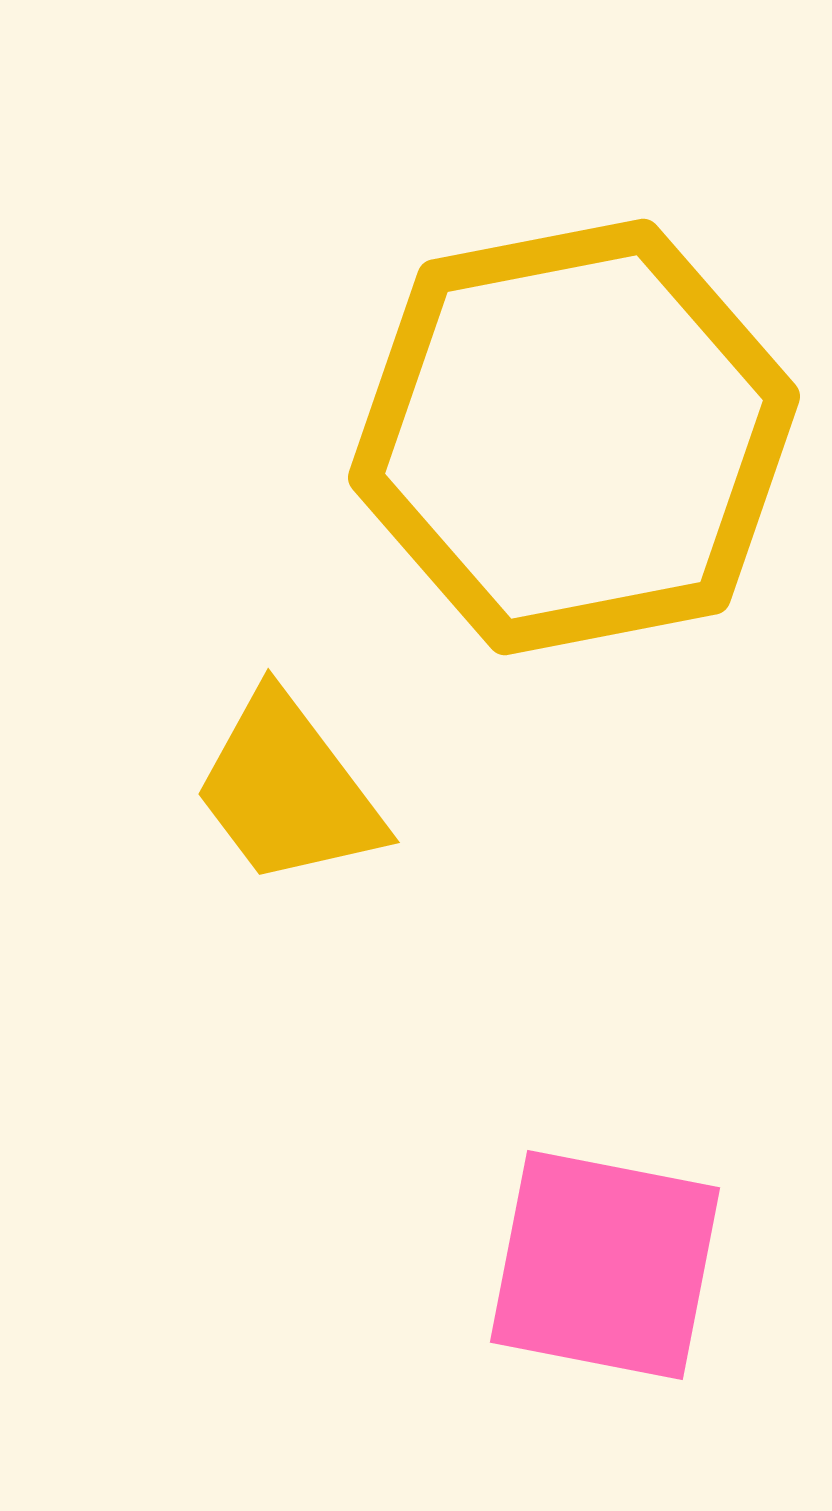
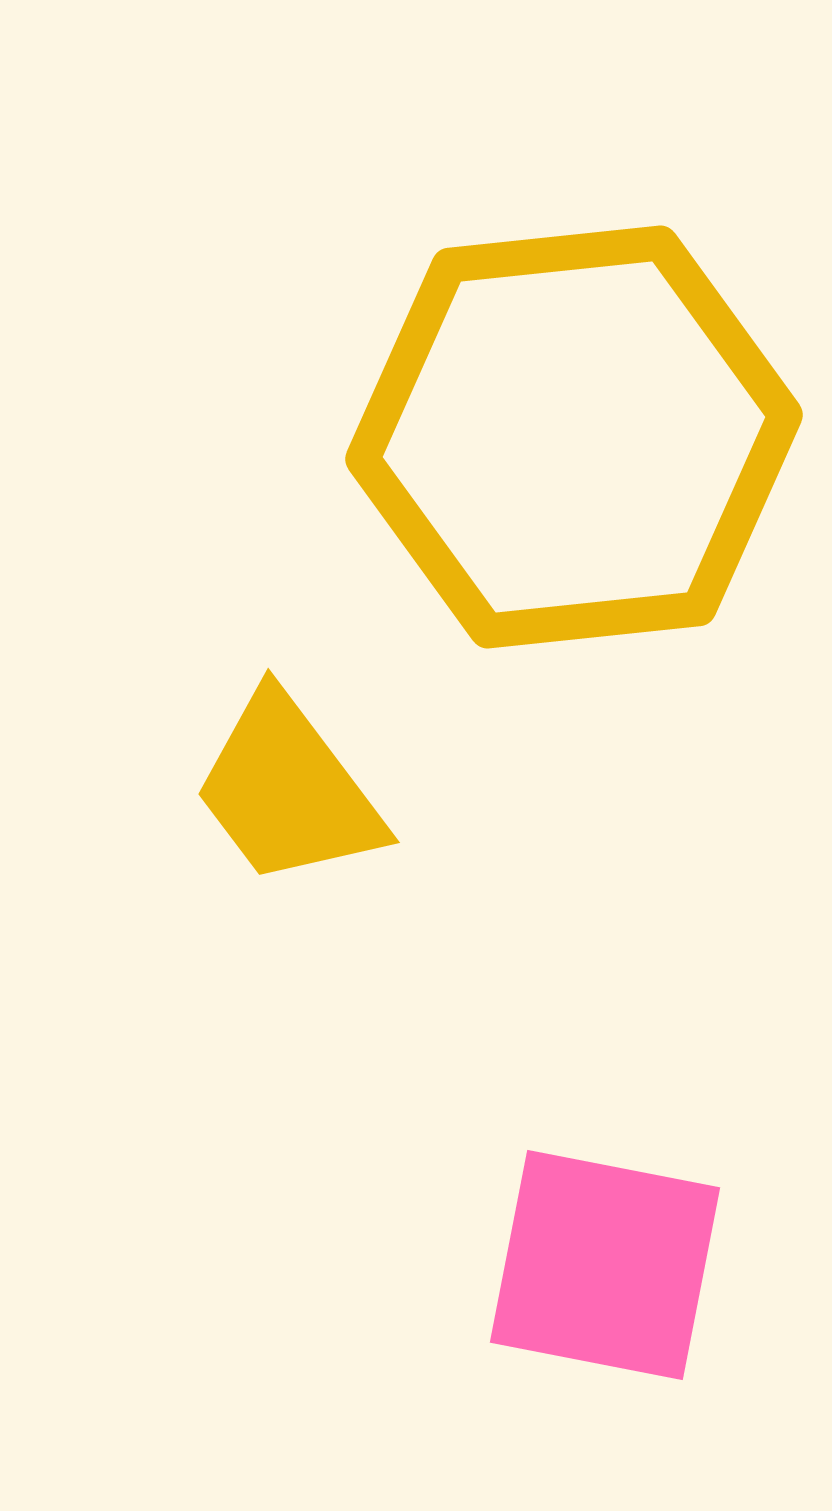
yellow hexagon: rotated 5 degrees clockwise
